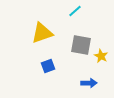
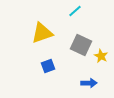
gray square: rotated 15 degrees clockwise
